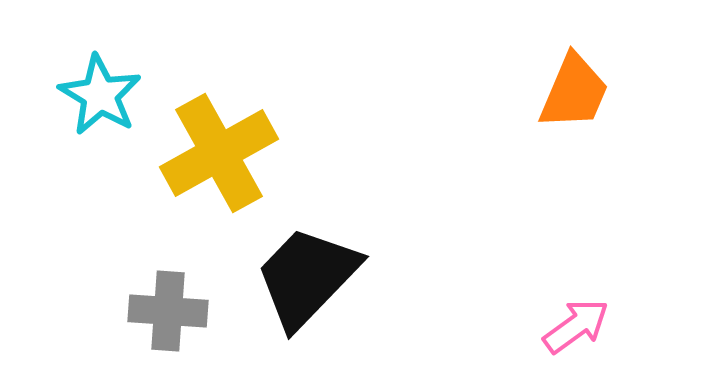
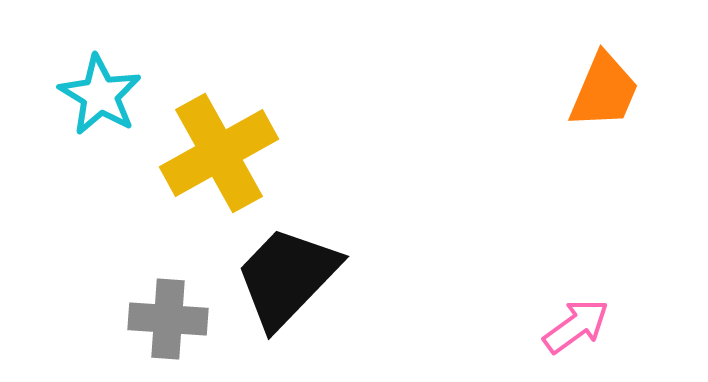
orange trapezoid: moved 30 px right, 1 px up
black trapezoid: moved 20 px left
gray cross: moved 8 px down
